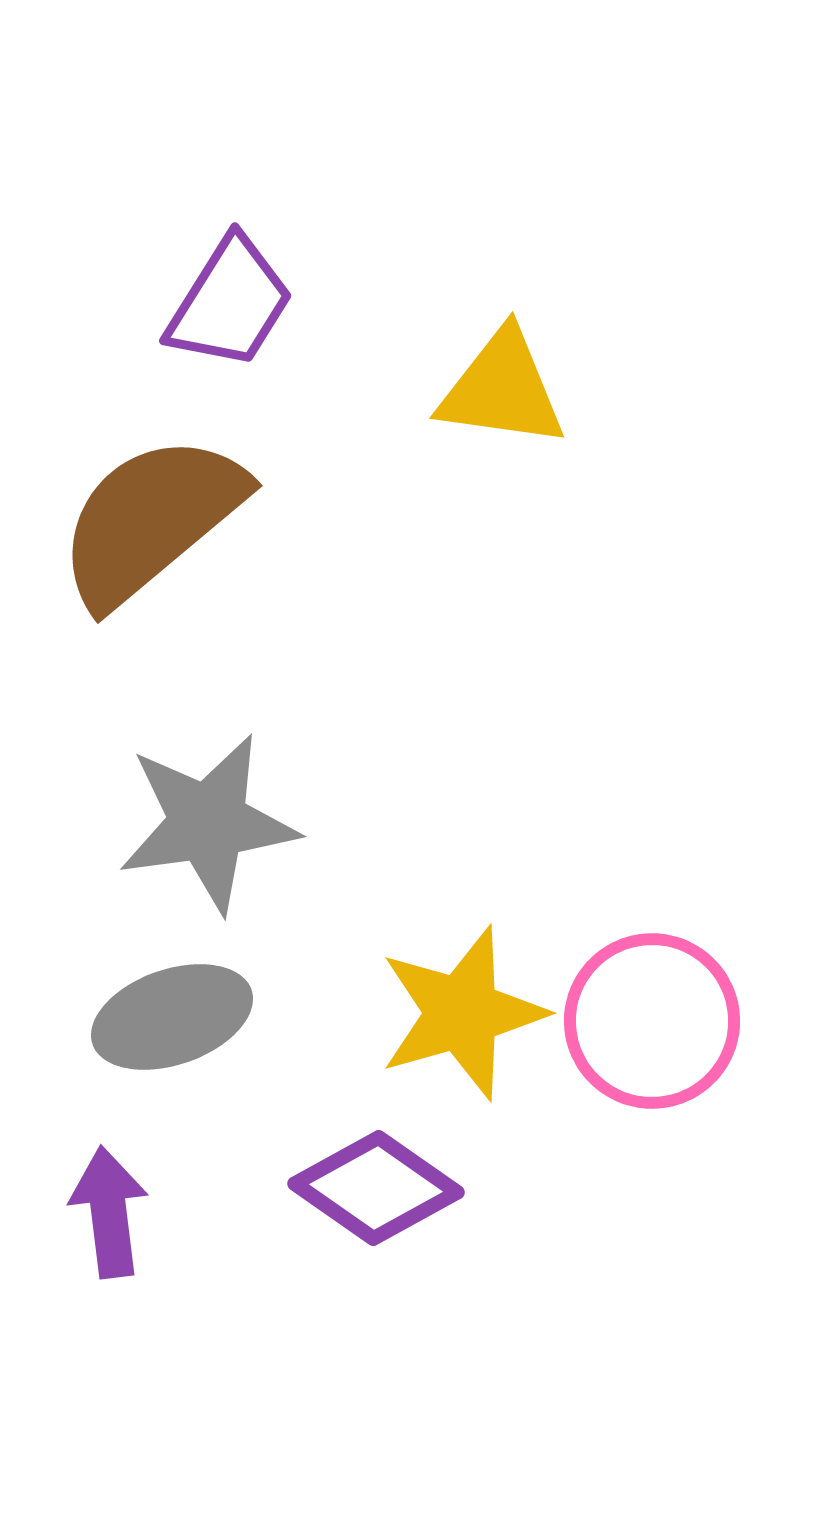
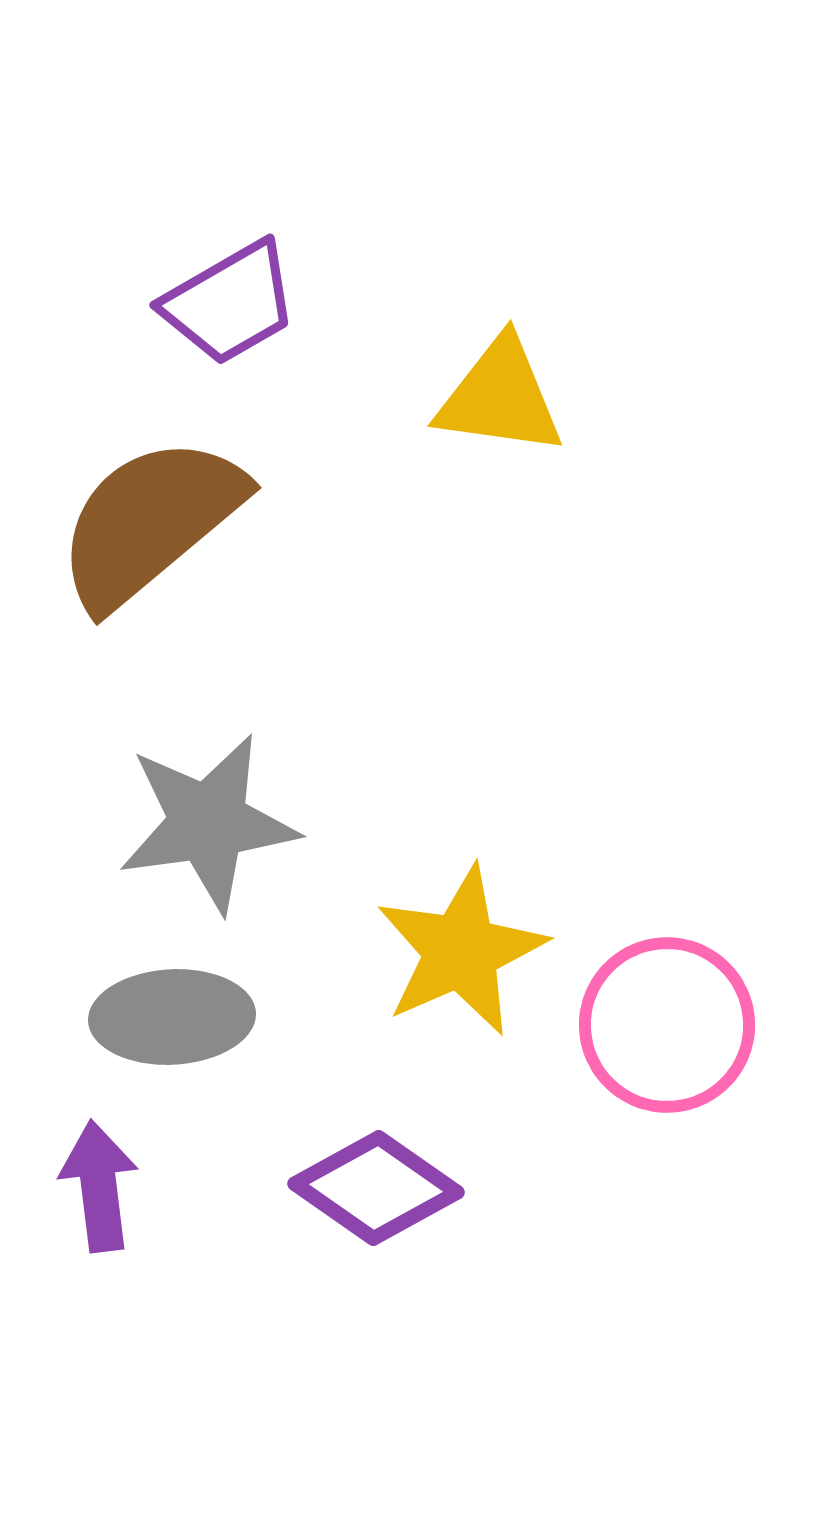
purple trapezoid: rotated 28 degrees clockwise
yellow triangle: moved 2 px left, 8 px down
brown semicircle: moved 1 px left, 2 px down
yellow star: moved 1 px left, 62 px up; rotated 8 degrees counterclockwise
gray ellipse: rotated 16 degrees clockwise
pink circle: moved 15 px right, 4 px down
purple arrow: moved 10 px left, 26 px up
